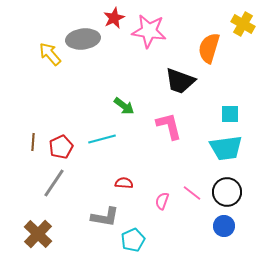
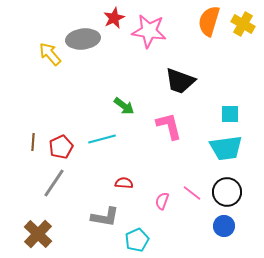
orange semicircle: moved 27 px up
cyan pentagon: moved 4 px right
